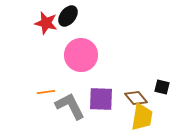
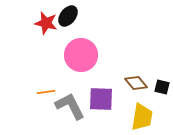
brown diamond: moved 15 px up
